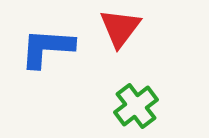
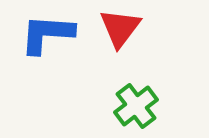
blue L-shape: moved 14 px up
